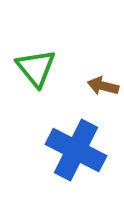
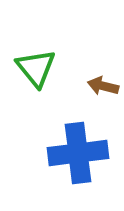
blue cross: moved 2 px right, 3 px down; rotated 34 degrees counterclockwise
